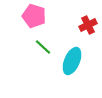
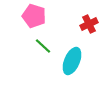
red cross: moved 1 px right, 1 px up
green line: moved 1 px up
